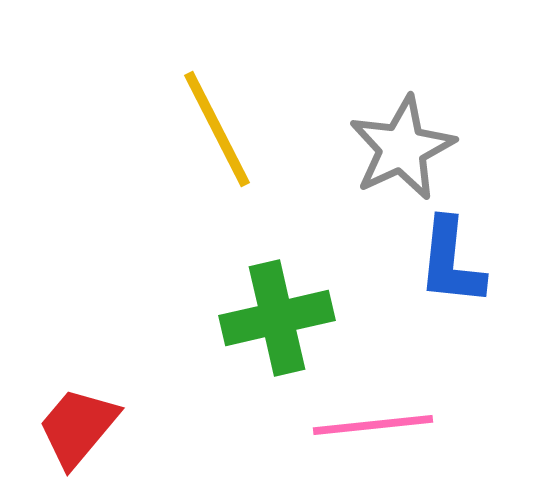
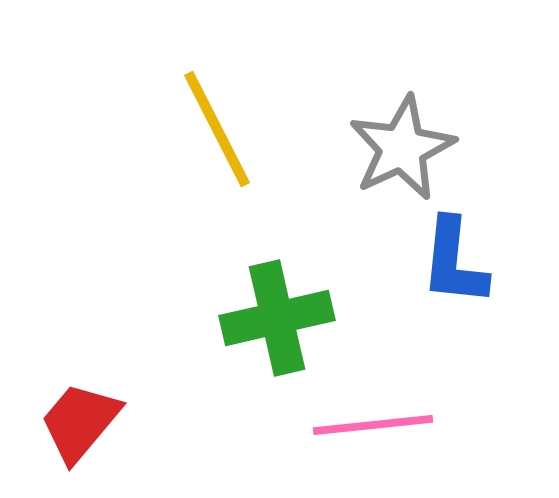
blue L-shape: moved 3 px right
red trapezoid: moved 2 px right, 5 px up
